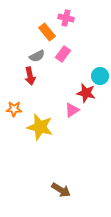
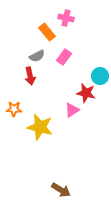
pink rectangle: moved 1 px right, 3 px down
